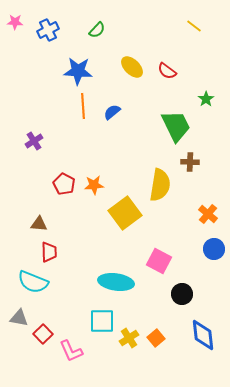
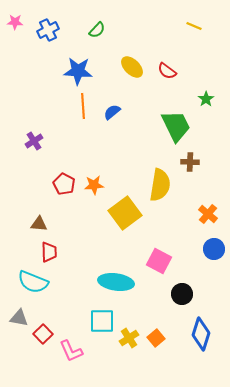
yellow line: rotated 14 degrees counterclockwise
blue diamond: moved 2 px left, 1 px up; rotated 24 degrees clockwise
